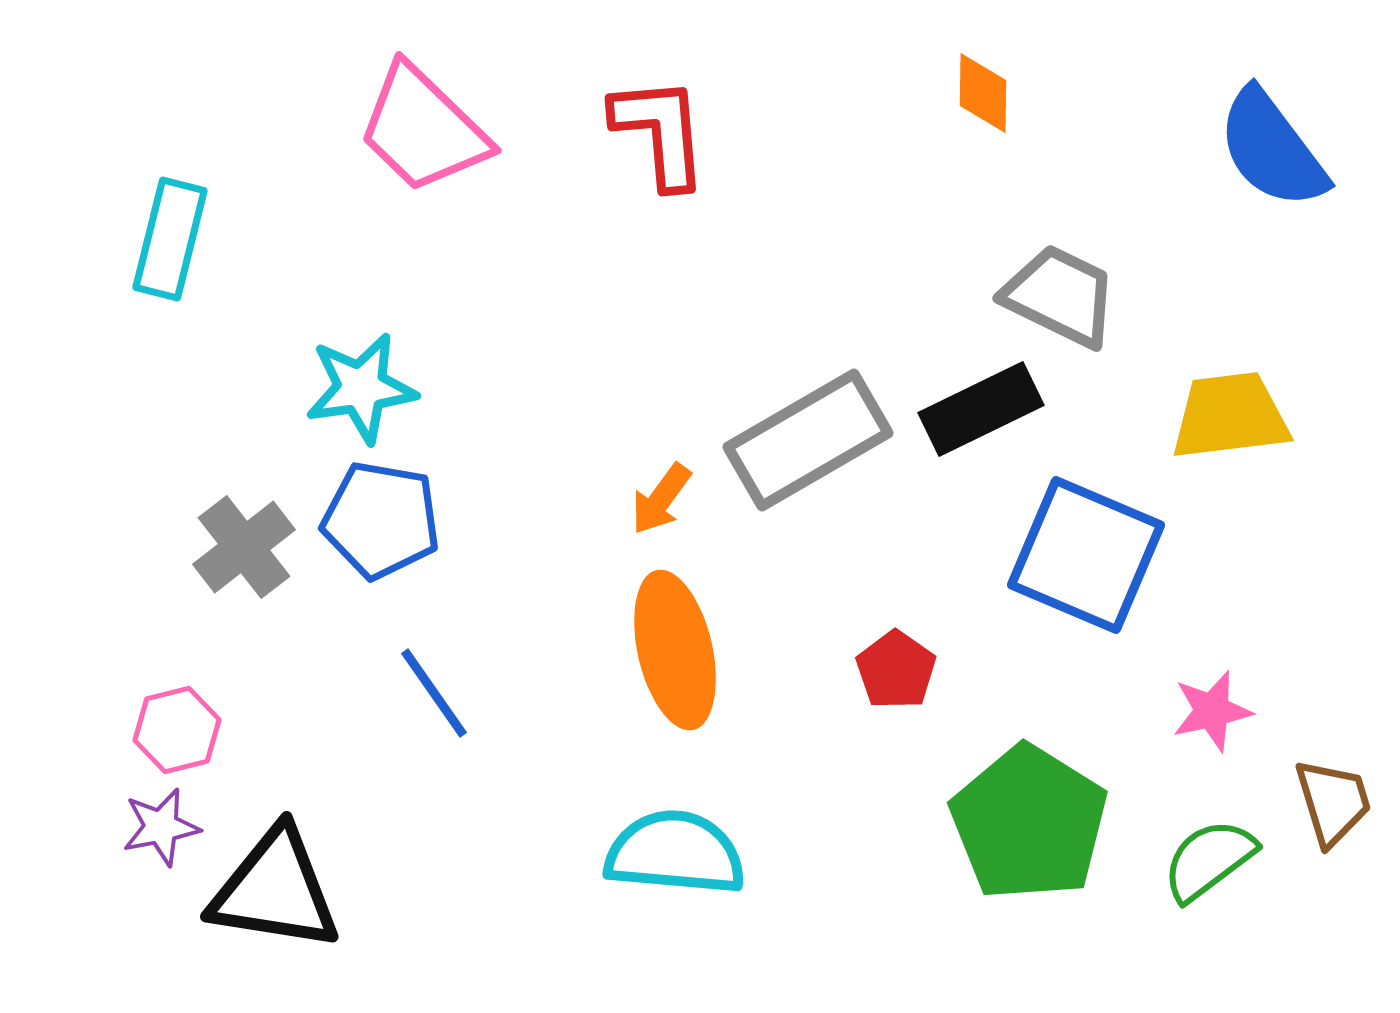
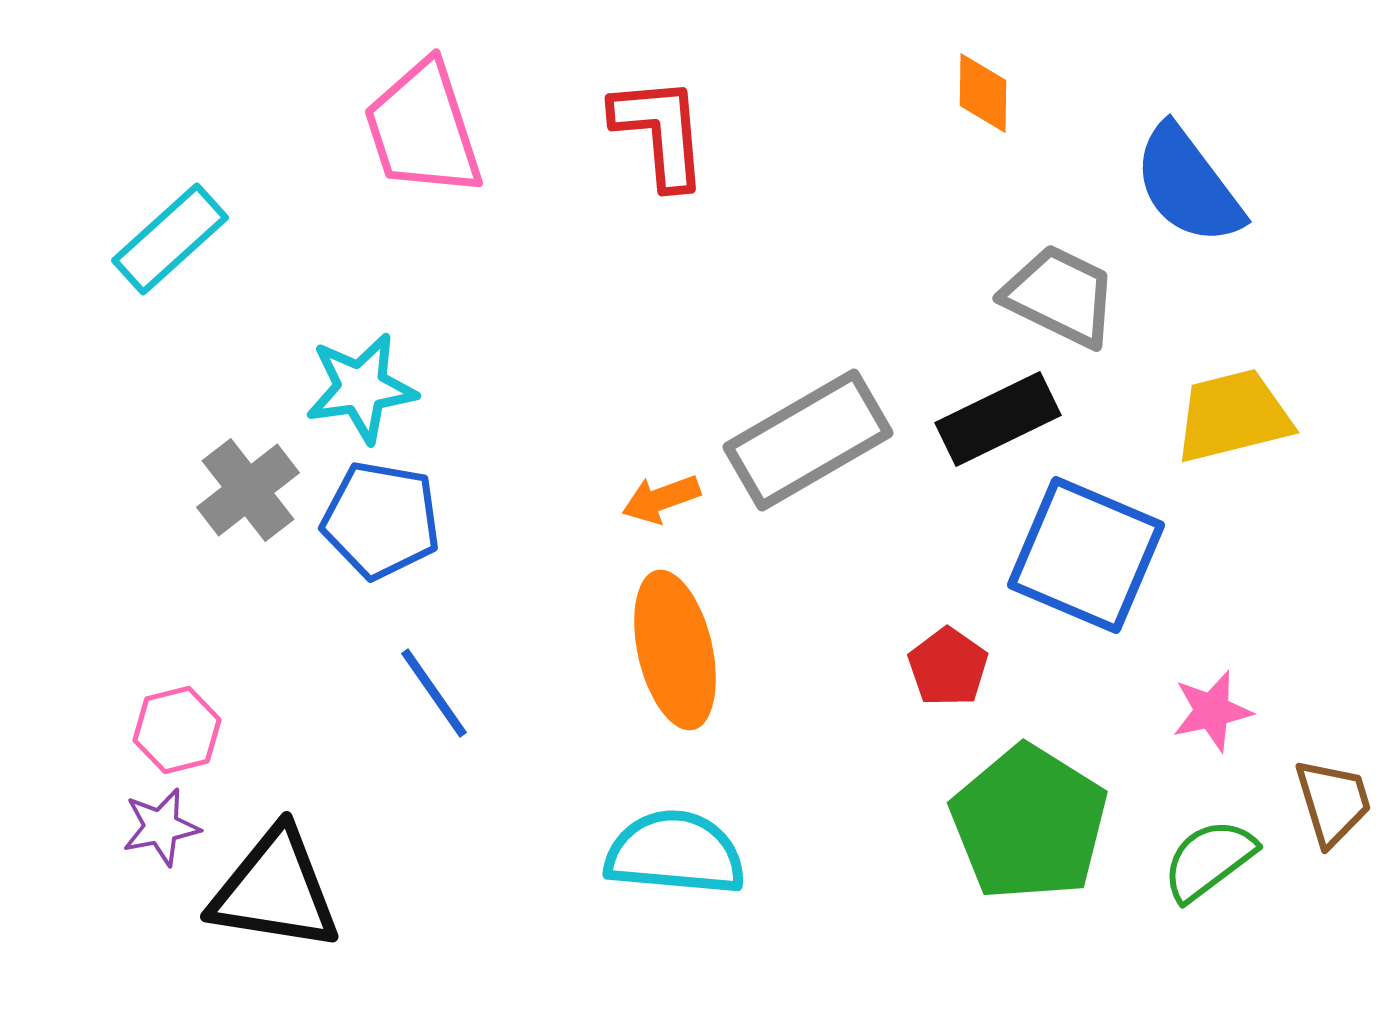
pink trapezoid: rotated 28 degrees clockwise
blue semicircle: moved 84 px left, 36 px down
cyan rectangle: rotated 34 degrees clockwise
black rectangle: moved 17 px right, 10 px down
yellow trapezoid: moved 3 px right; rotated 7 degrees counterclockwise
orange arrow: rotated 34 degrees clockwise
gray cross: moved 4 px right, 57 px up
red pentagon: moved 52 px right, 3 px up
